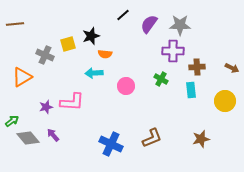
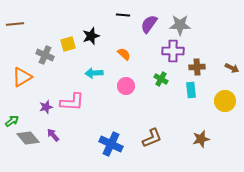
black line: rotated 48 degrees clockwise
orange semicircle: moved 19 px right; rotated 144 degrees counterclockwise
